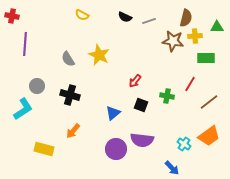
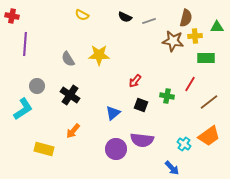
yellow star: rotated 25 degrees counterclockwise
black cross: rotated 18 degrees clockwise
